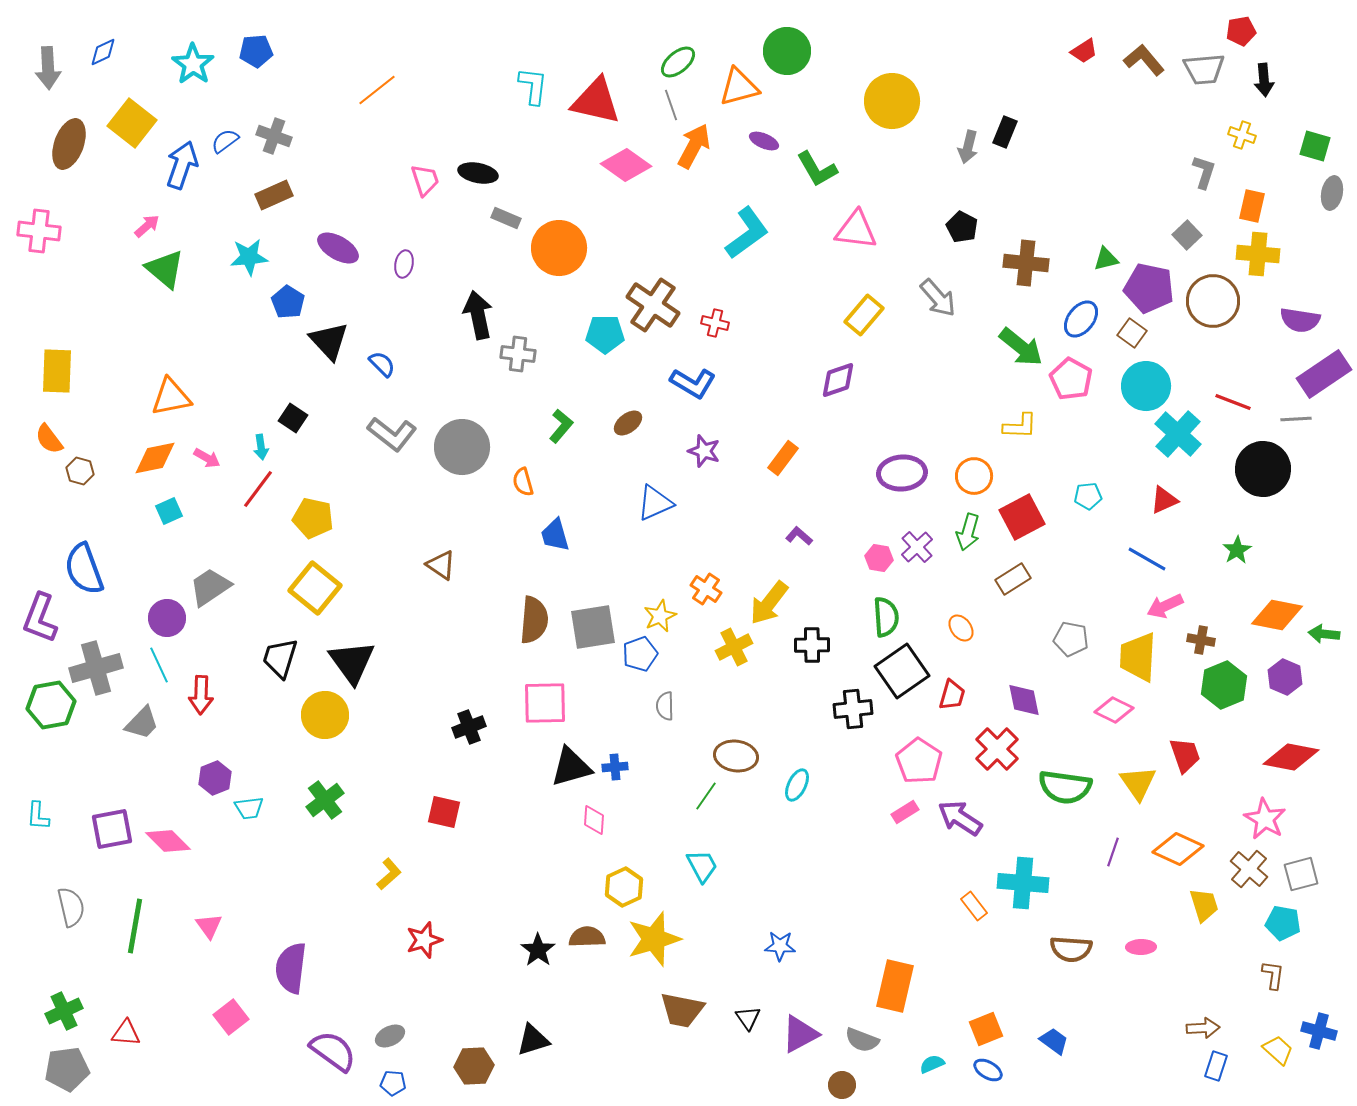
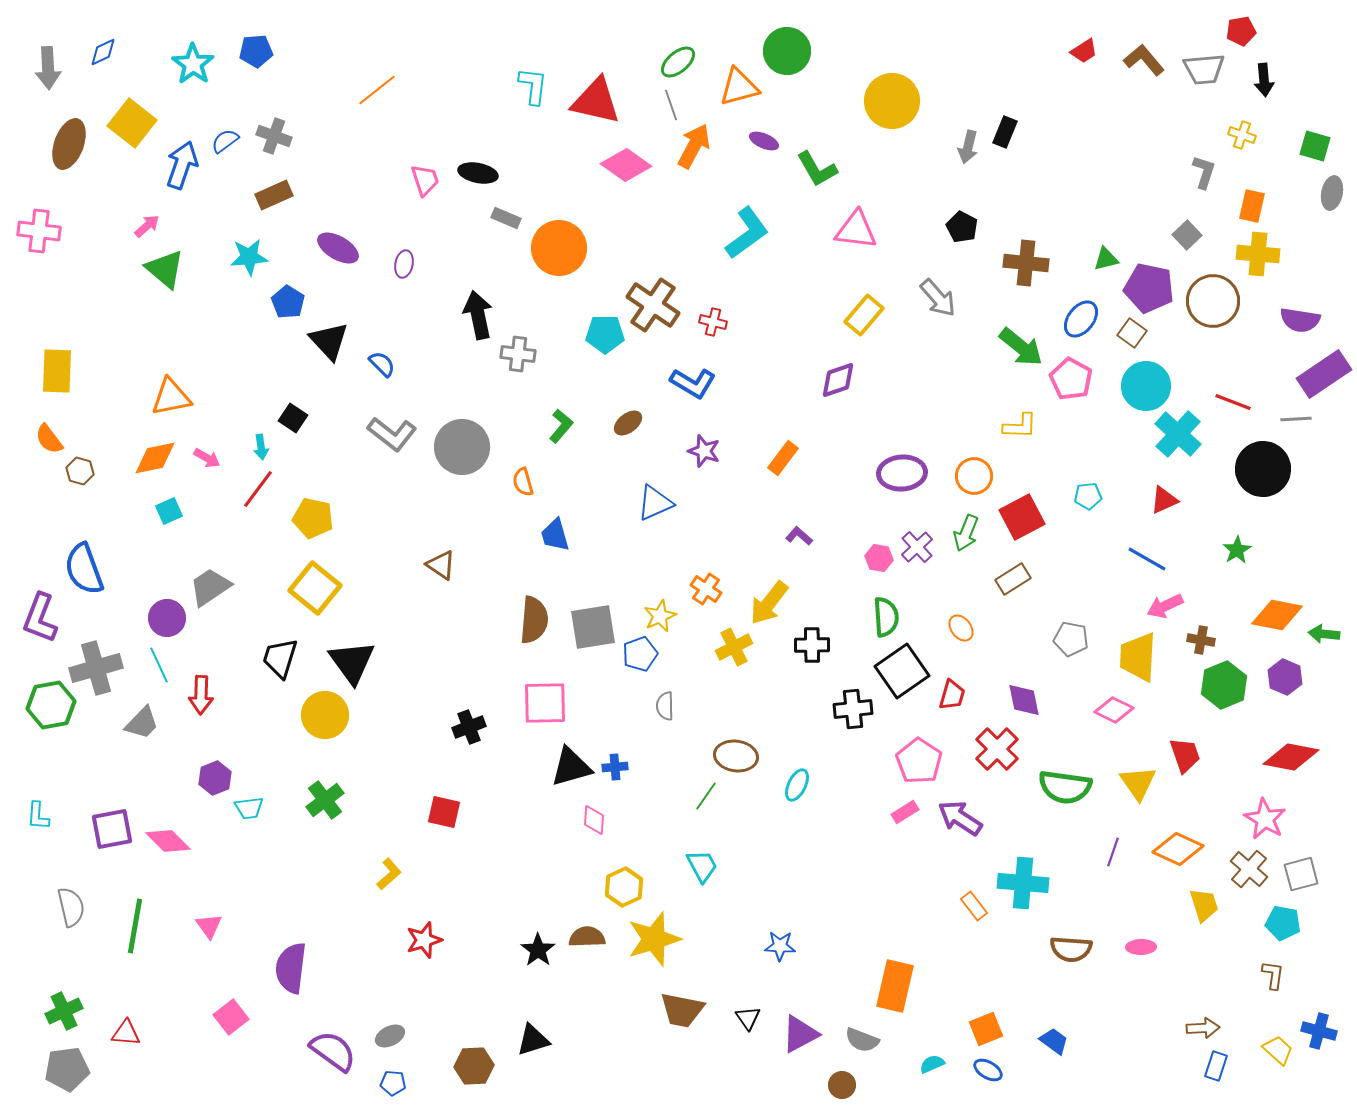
red cross at (715, 323): moved 2 px left, 1 px up
green arrow at (968, 532): moved 2 px left, 1 px down; rotated 6 degrees clockwise
